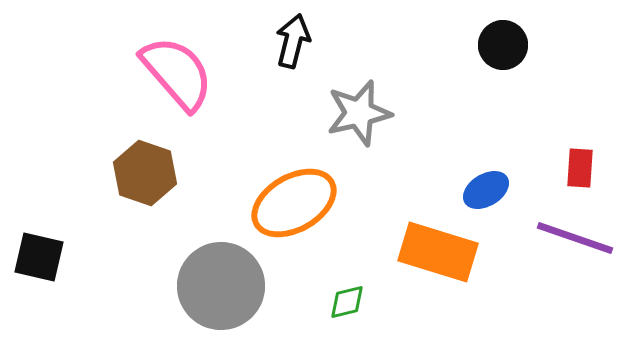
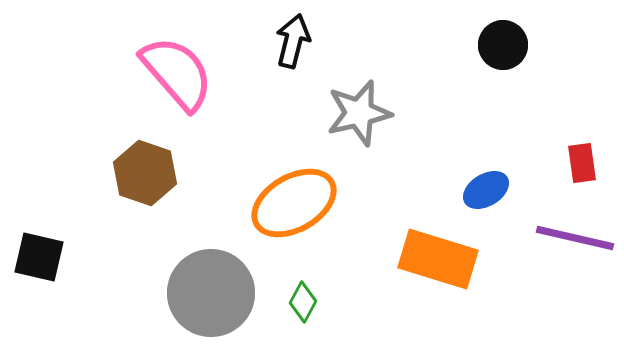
red rectangle: moved 2 px right, 5 px up; rotated 12 degrees counterclockwise
purple line: rotated 6 degrees counterclockwise
orange rectangle: moved 7 px down
gray circle: moved 10 px left, 7 px down
green diamond: moved 44 px left; rotated 48 degrees counterclockwise
